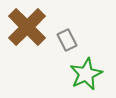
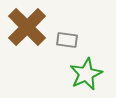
gray rectangle: rotated 55 degrees counterclockwise
